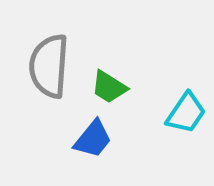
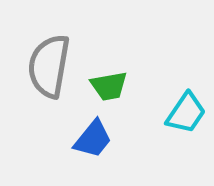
gray semicircle: rotated 6 degrees clockwise
green trapezoid: moved 1 px up; rotated 42 degrees counterclockwise
